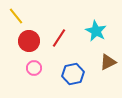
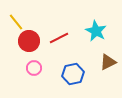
yellow line: moved 6 px down
red line: rotated 30 degrees clockwise
